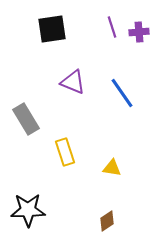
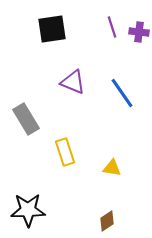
purple cross: rotated 12 degrees clockwise
